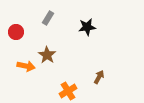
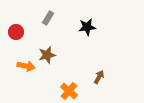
brown star: rotated 24 degrees clockwise
orange cross: moved 1 px right; rotated 18 degrees counterclockwise
